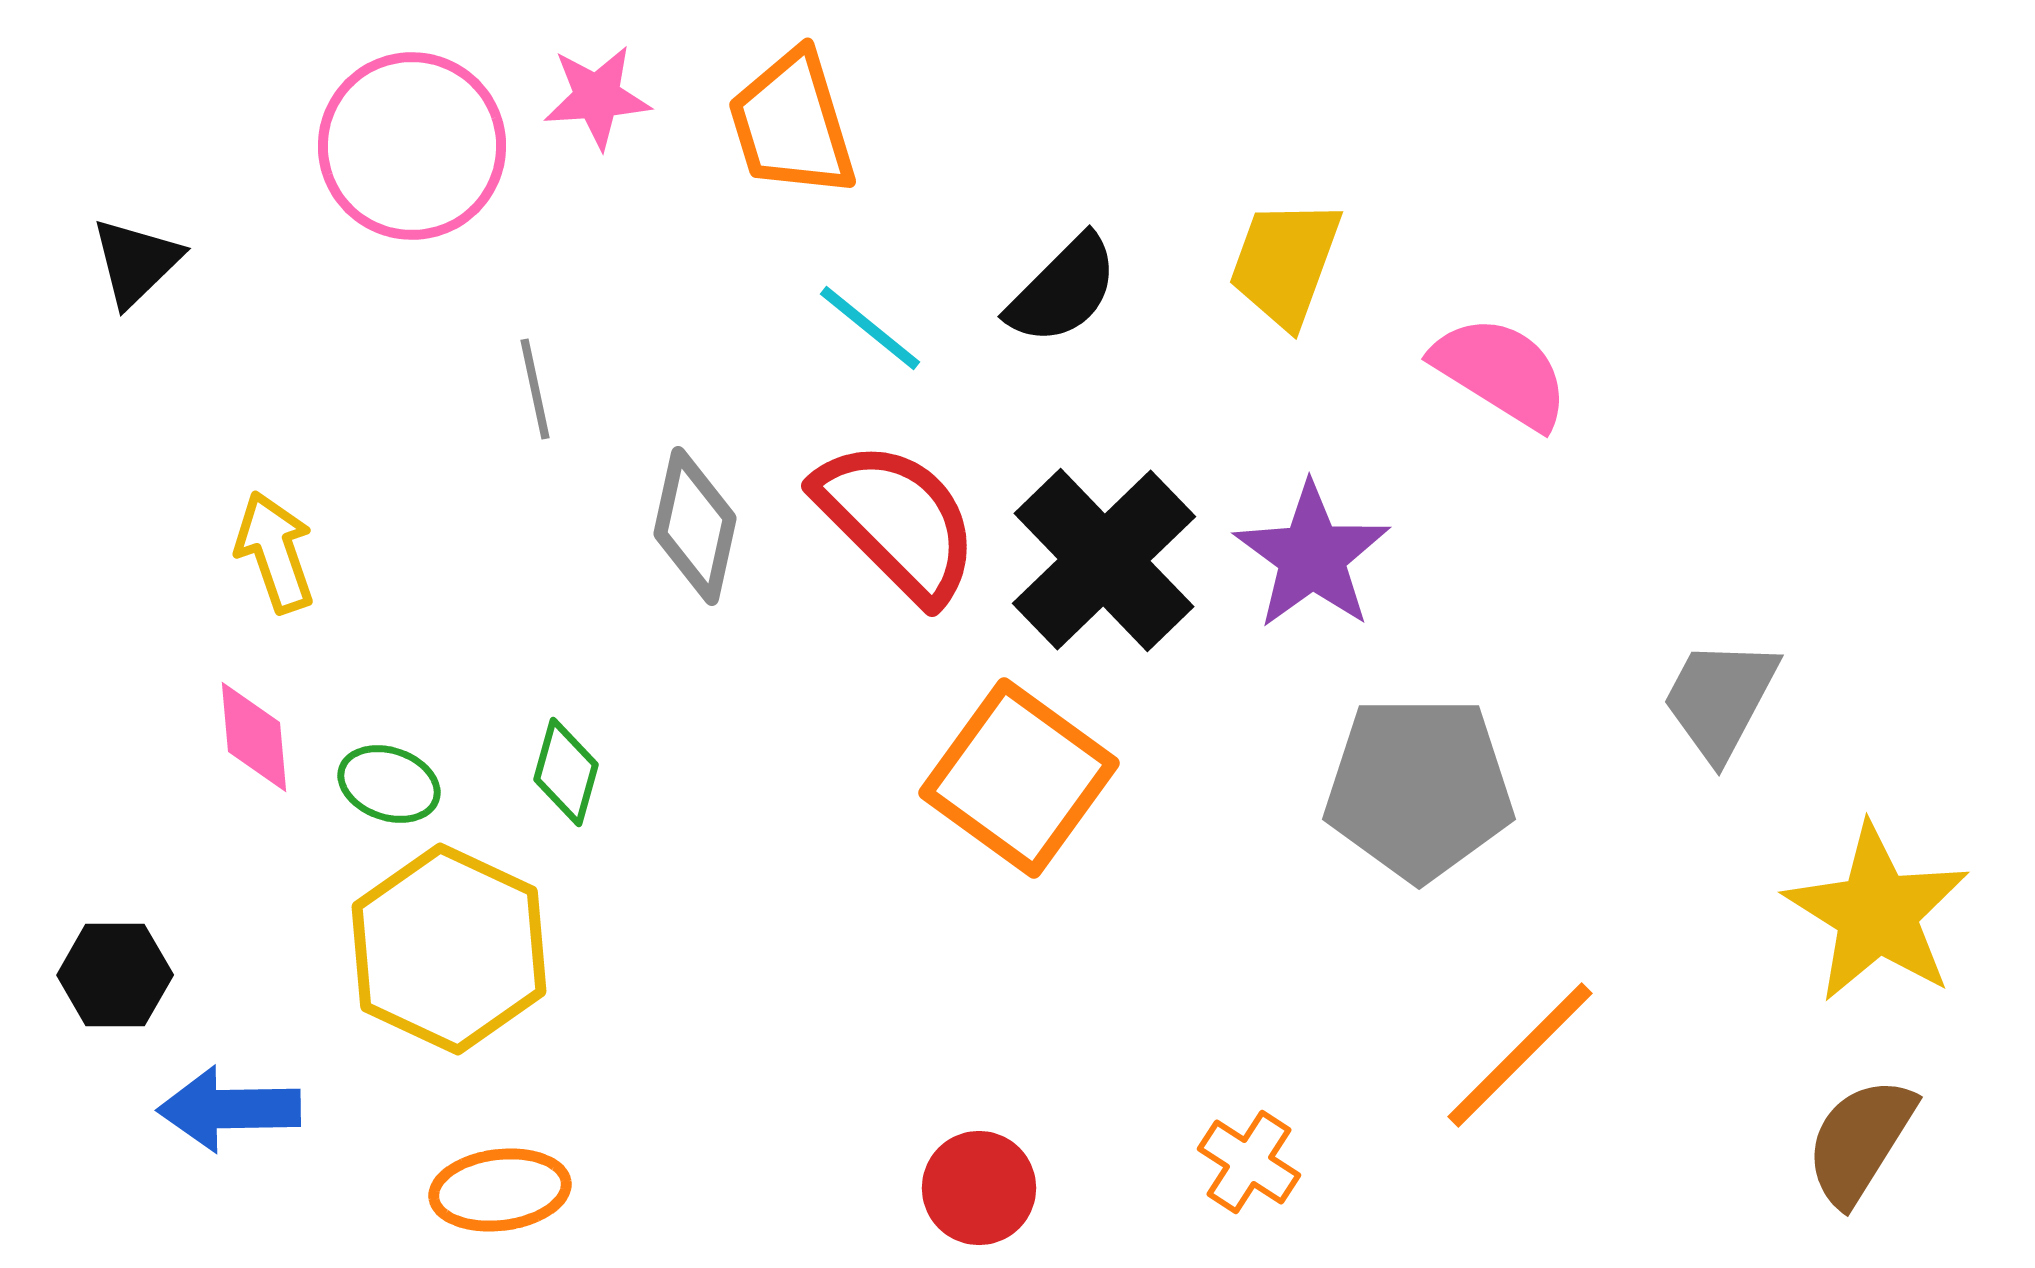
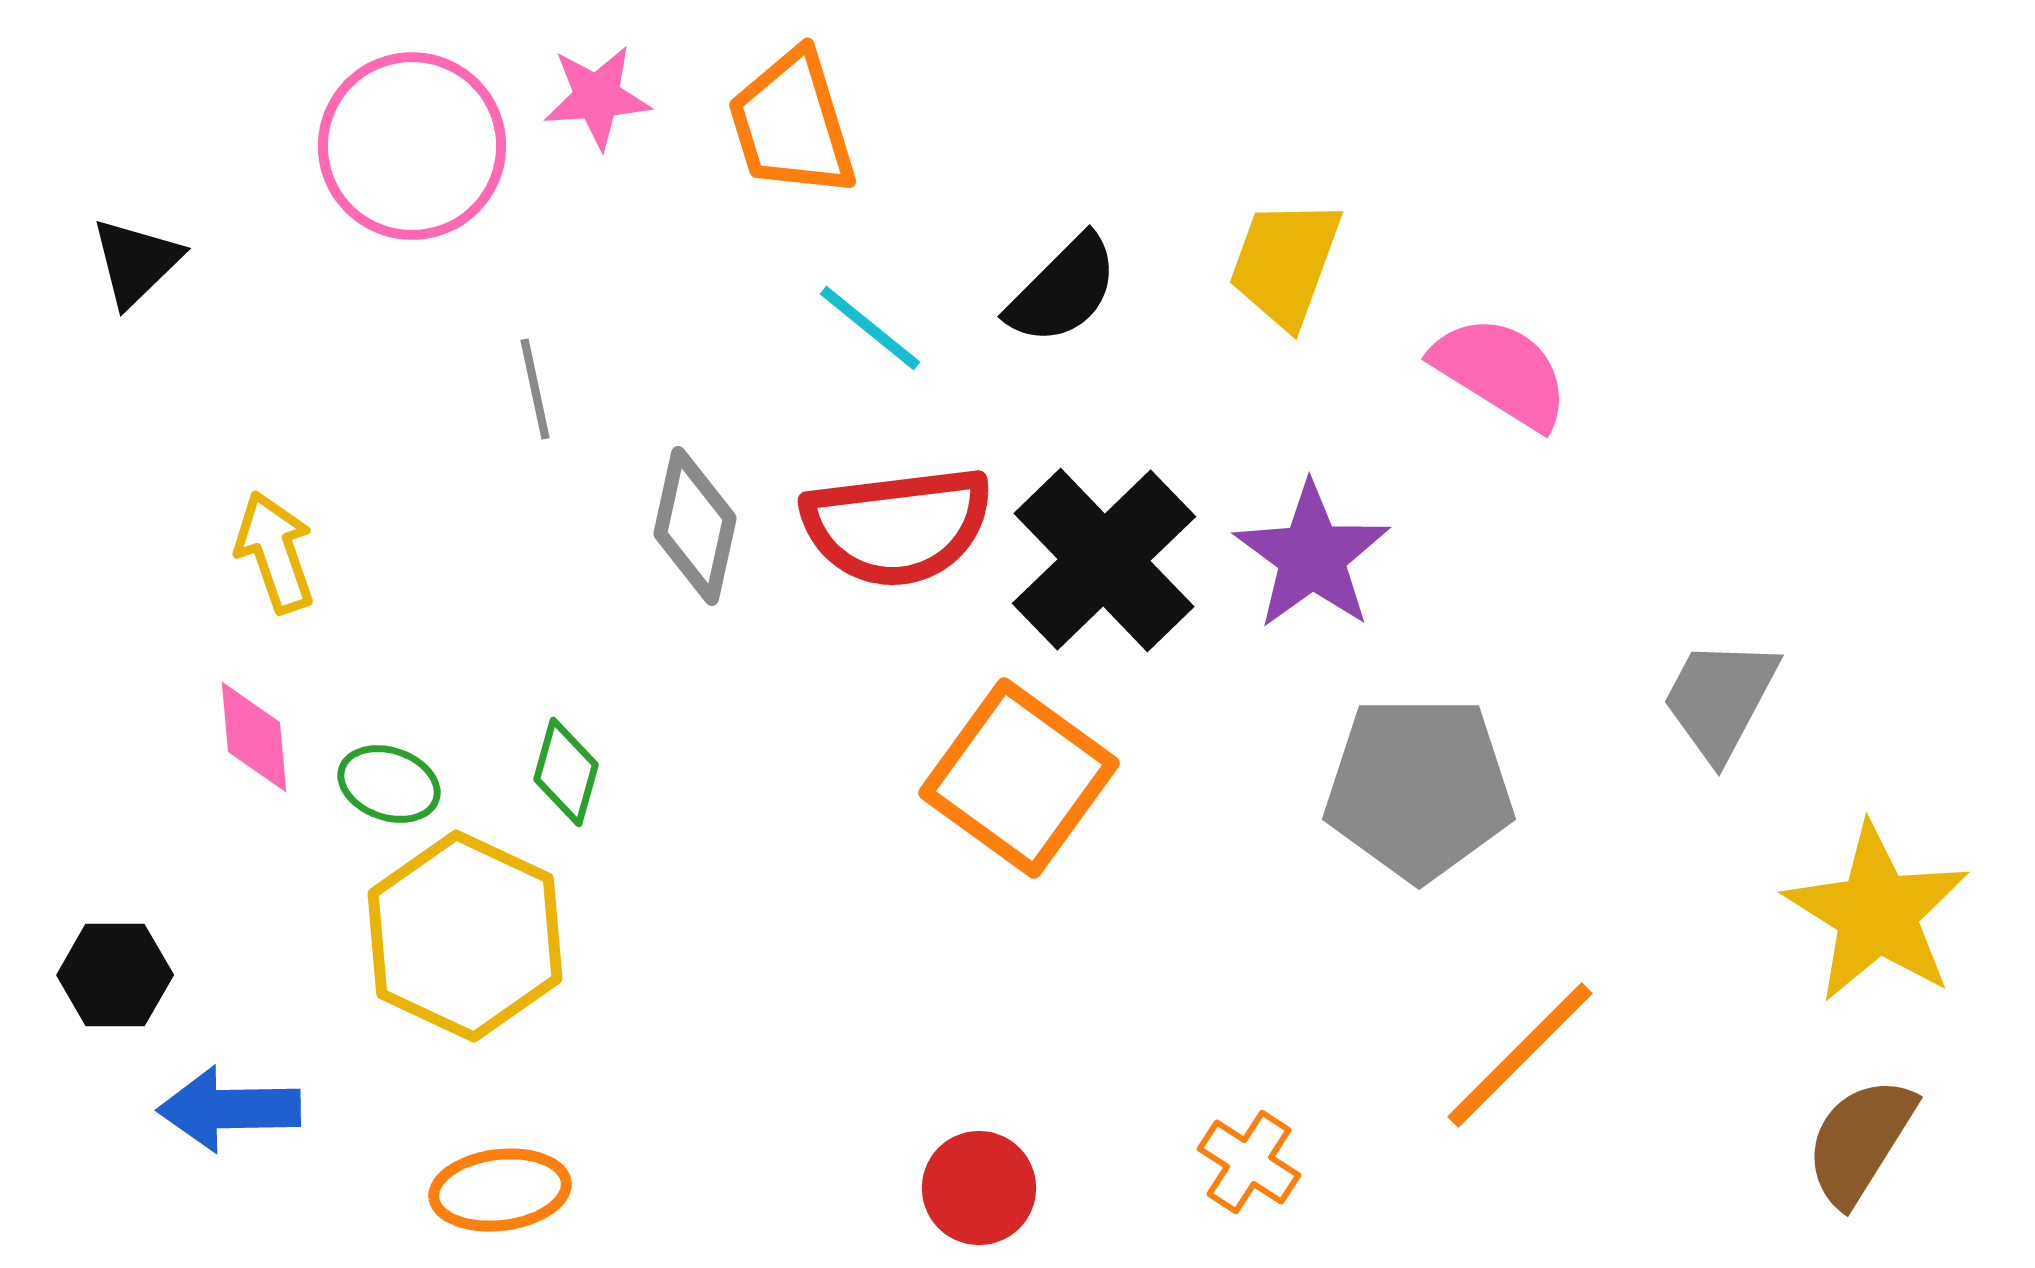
red semicircle: moved 5 px down; rotated 128 degrees clockwise
yellow hexagon: moved 16 px right, 13 px up
